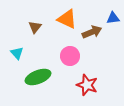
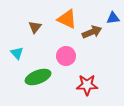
pink circle: moved 4 px left
red star: rotated 20 degrees counterclockwise
